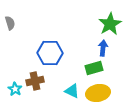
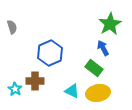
gray semicircle: moved 2 px right, 4 px down
blue arrow: rotated 35 degrees counterclockwise
blue hexagon: rotated 25 degrees counterclockwise
green rectangle: rotated 54 degrees clockwise
brown cross: rotated 12 degrees clockwise
